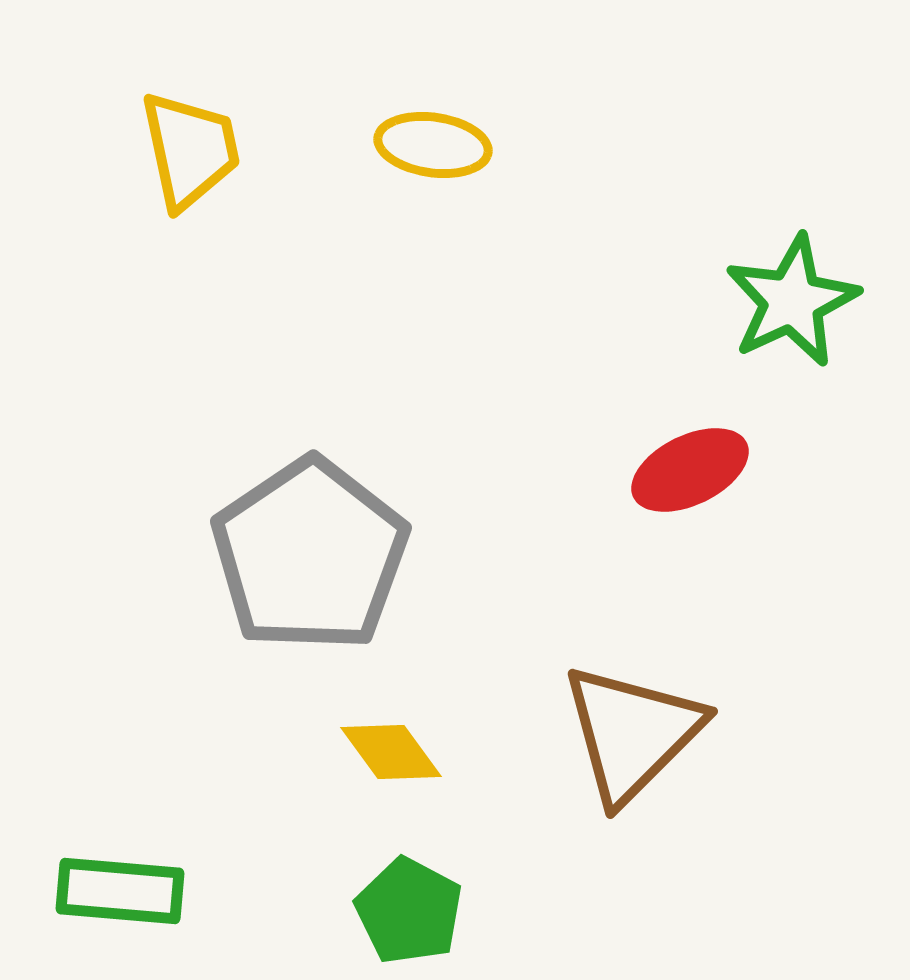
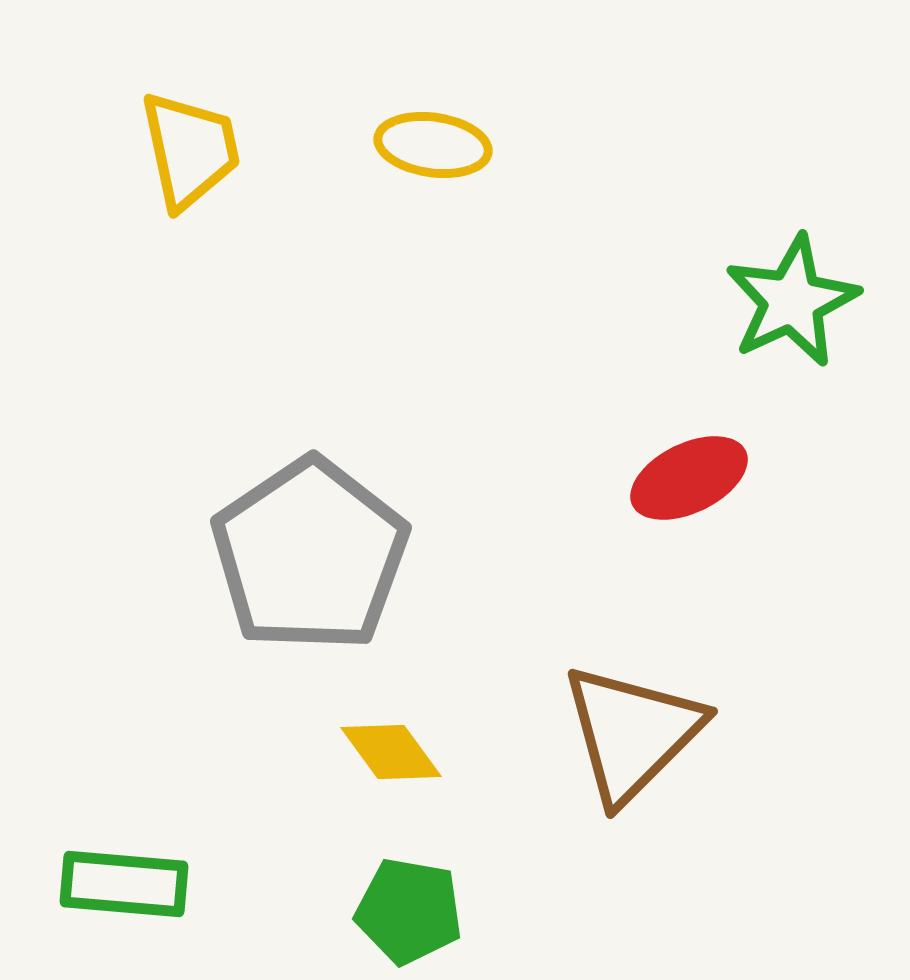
red ellipse: moved 1 px left, 8 px down
green rectangle: moved 4 px right, 7 px up
green pentagon: rotated 18 degrees counterclockwise
